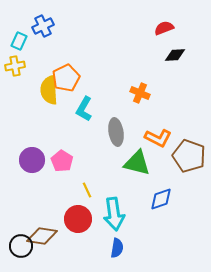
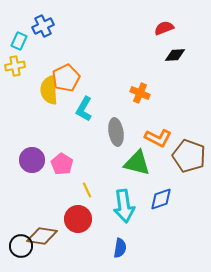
pink pentagon: moved 3 px down
cyan arrow: moved 10 px right, 8 px up
blue semicircle: moved 3 px right
